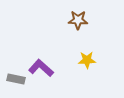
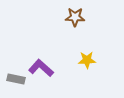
brown star: moved 3 px left, 3 px up
